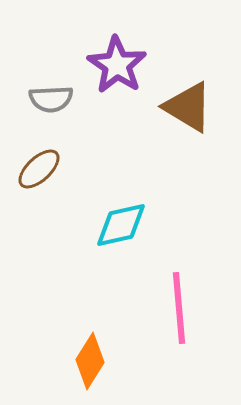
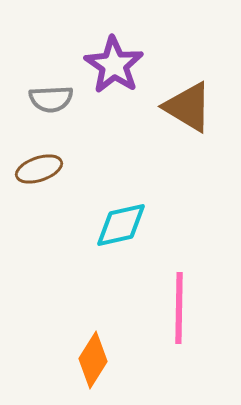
purple star: moved 3 px left
brown ellipse: rotated 24 degrees clockwise
pink line: rotated 6 degrees clockwise
orange diamond: moved 3 px right, 1 px up
